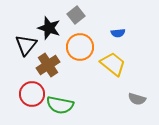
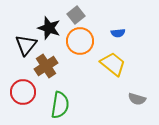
orange circle: moved 6 px up
brown cross: moved 2 px left, 1 px down
red circle: moved 9 px left, 2 px up
green semicircle: rotated 92 degrees counterclockwise
